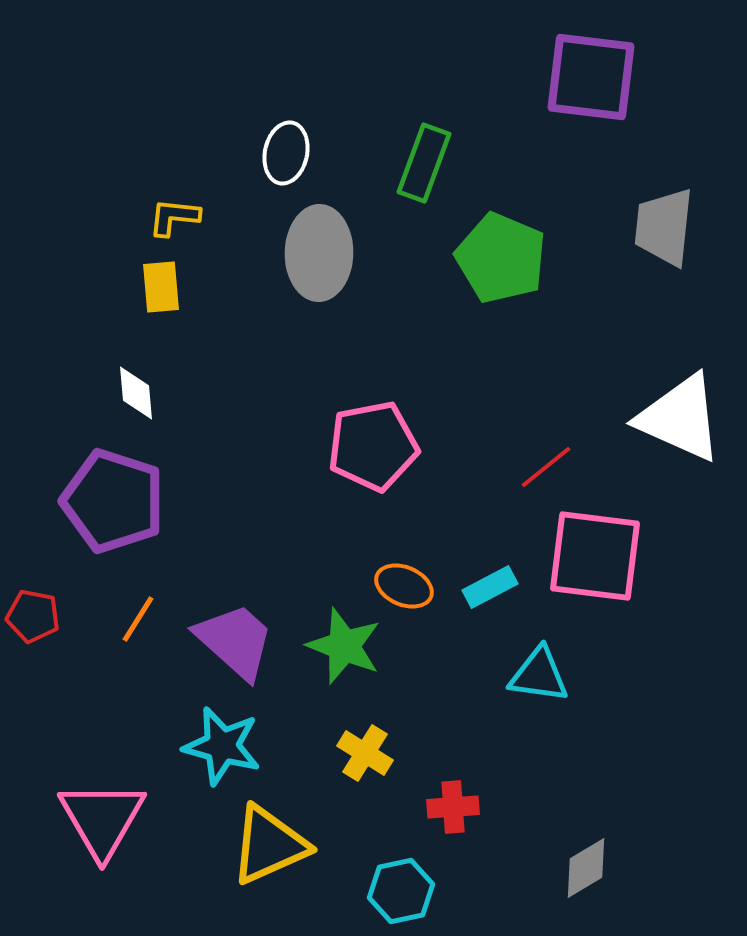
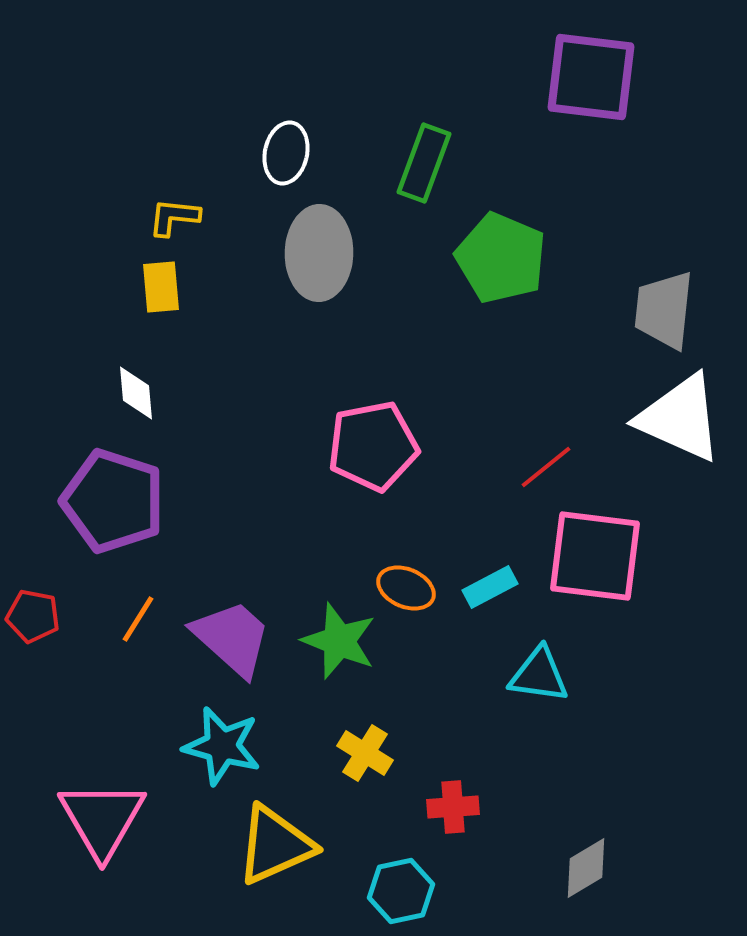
gray trapezoid: moved 83 px down
orange ellipse: moved 2 px right, 2 px down
purple trapezoid: moved 3 px left, 3 px up
green star: moved 5 px left, 5 px up
yellow triangle: moved 6 px right
